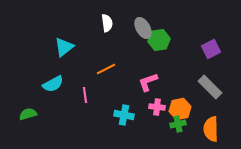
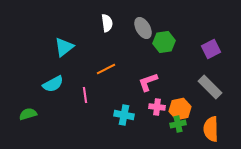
green hexagon: moved 5 px right, 2 px down
